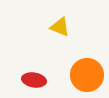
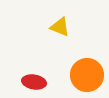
red ellipse: moved 2 px down
